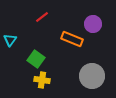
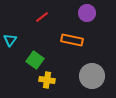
purple circle: moved 6 px left, 11 px up
orange rectangle: moved 1 px down; rotated 10 degrees counterclockwise
green square: moved 1 px left, 1 px down
yellow cross: moved 5 px right
